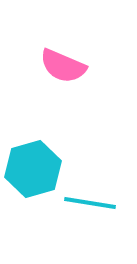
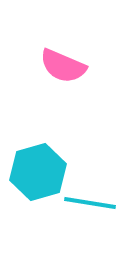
cyan hexagon: moved 5 px right, 3 px down
